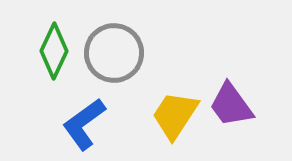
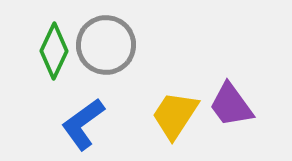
gray circle: moved 8 px left, 8 px up
blue L-shape: moved 1 px left
